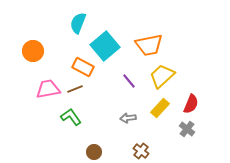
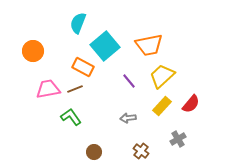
red semicircle: rotated 18 degrees clockwise
yellow rectangle: moved 2 px right, 2 px up
gray cross: moved 9 px left, 10 px down; rotated 21 degrees clockwise
